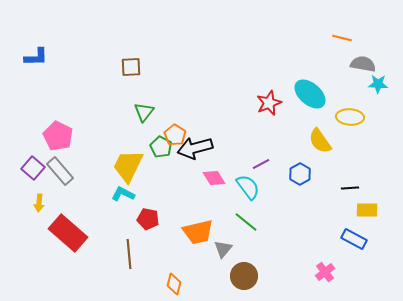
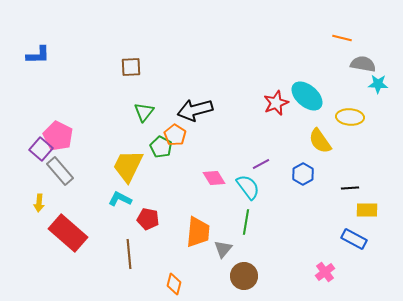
blue L-shape: moved 2 px right, 2 px up
cyan ellipse: moved 3 px left, 2 px down
red star: moved 7 px right
black arrow: moved 38 px up
purple square: moved 8 px right, 19 px up
blue hexagon: moved 3 px right
cyan L-shape: moved 3 px left, 5 px down
green line: rotated 60 degrees clockwise
orange trapezoid: rotated 72 degrees counterclockwise
